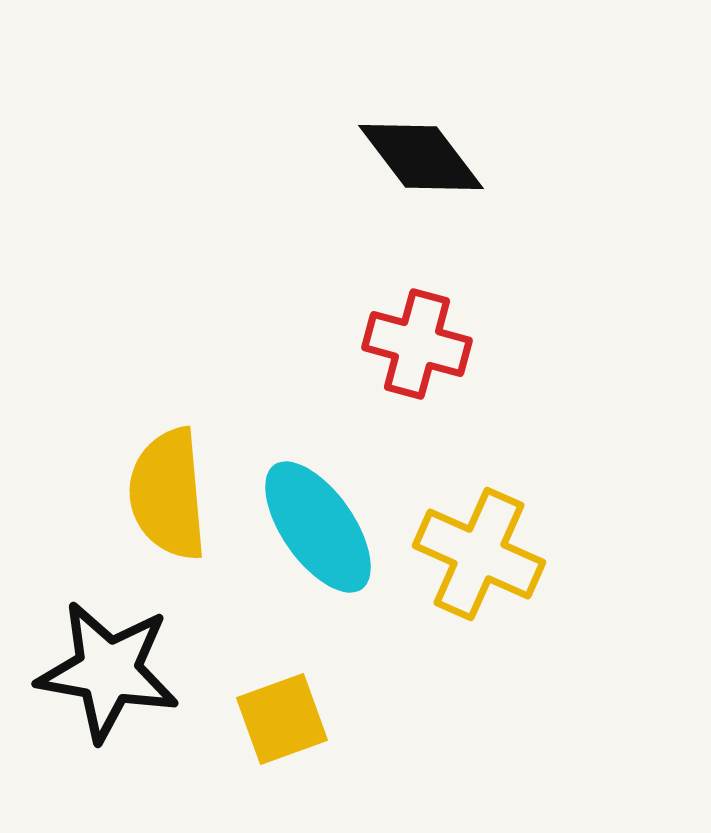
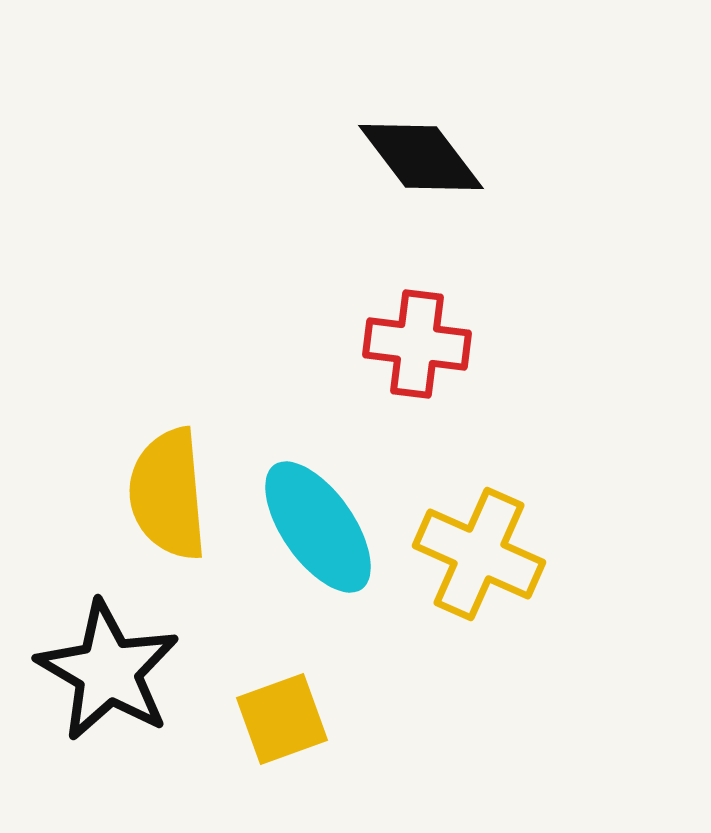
red cross: rotated 8 degrees counterclockwise
black star: rotated 20 degrees clockwise
